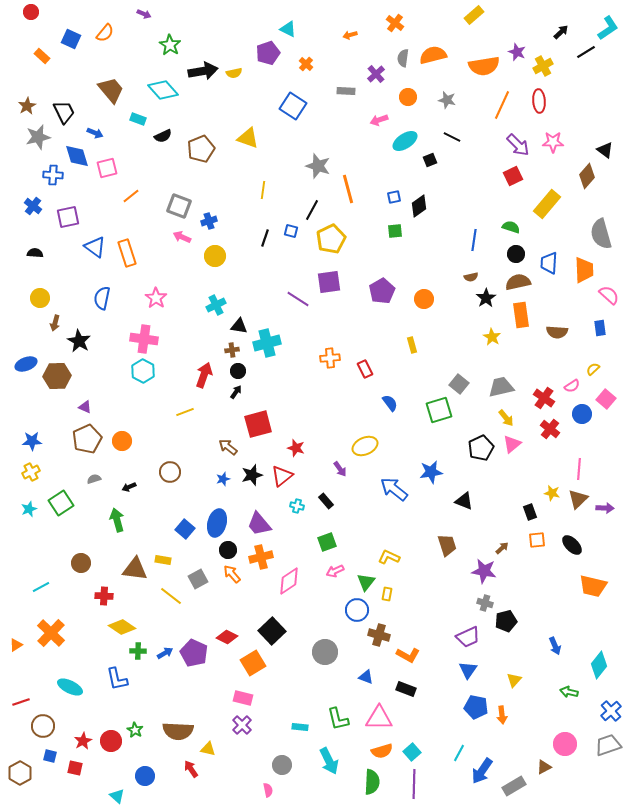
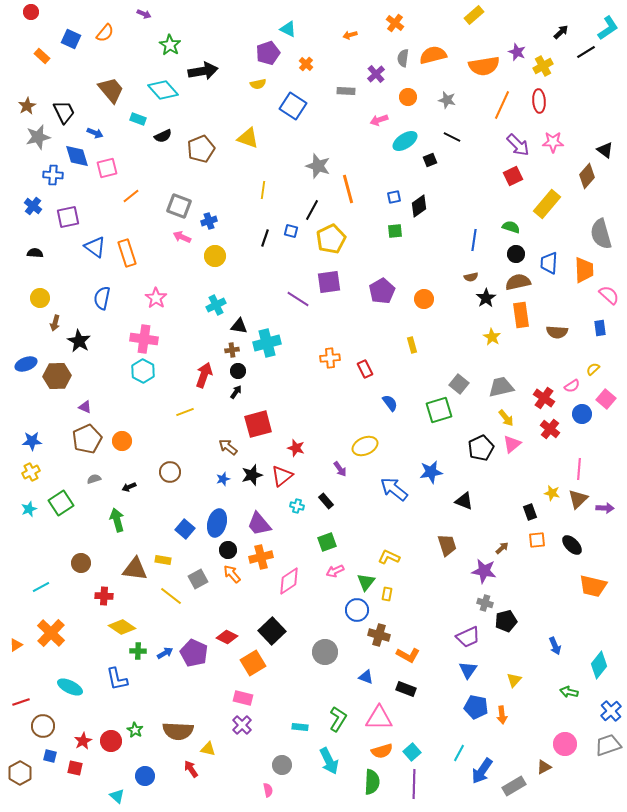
yellow semicircle at (234, 73): moved 24 px right, 11 px down
green L-shape at (338, 719): rotated 135 degrees counterclockwise
